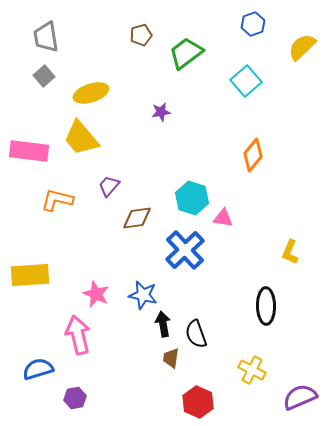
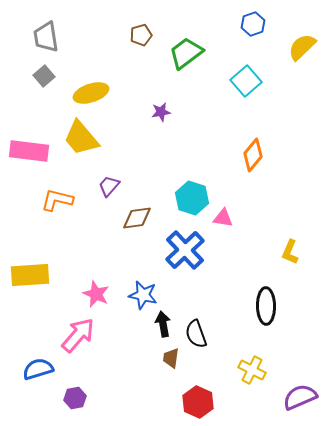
pink arrow: rotated 54 degrees clockwise
